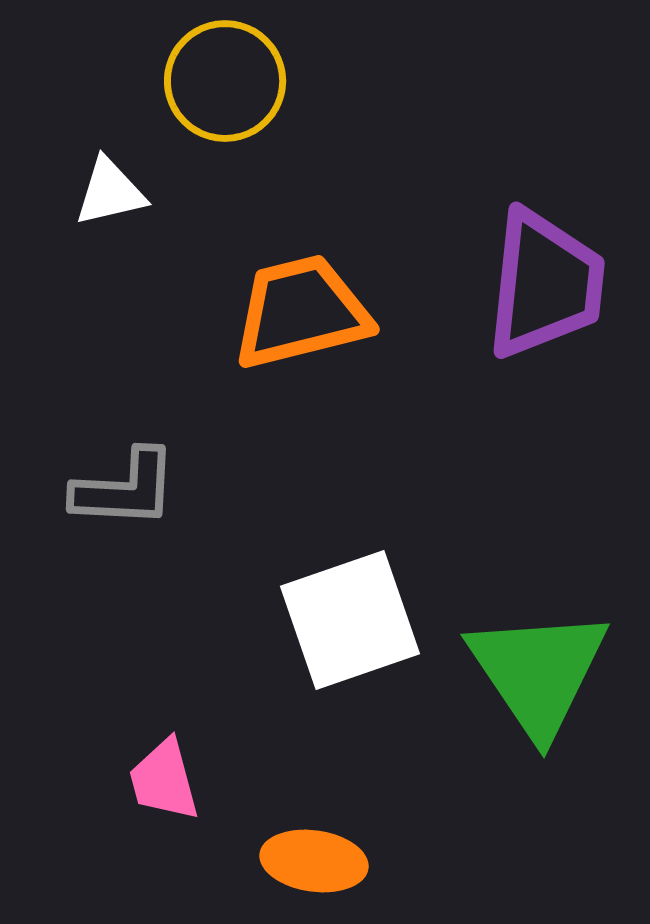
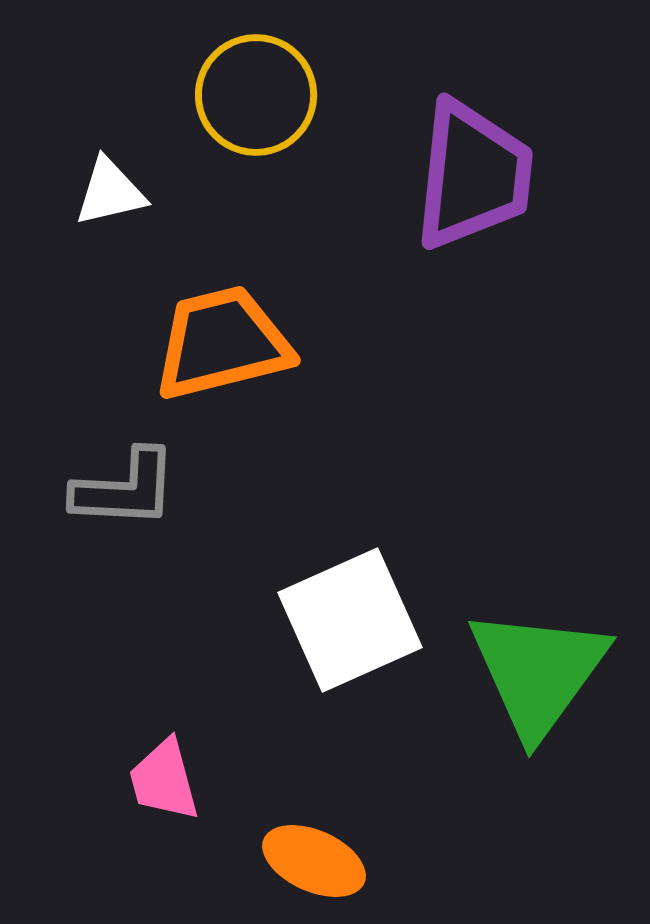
yellow circle: moved 31 px right, 14 px down
purple trapezoid: moved 72 px left, 109 px up
orange trapezoid: moved 79 px left, 31 px down
white square: rotated 5 degrees counterclockwise
green triangle: rotated 10 degrees clockwise
orange ellipse: rotated 16 degrees clockwise
